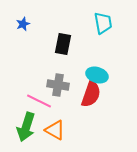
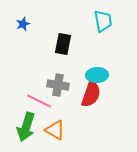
cyan trapezoid: moved 2 px up
cyan ellipse: rotated 20 degrees counterclockwise
